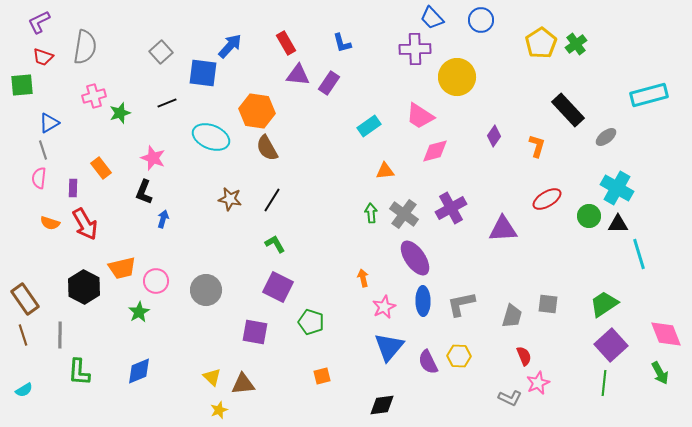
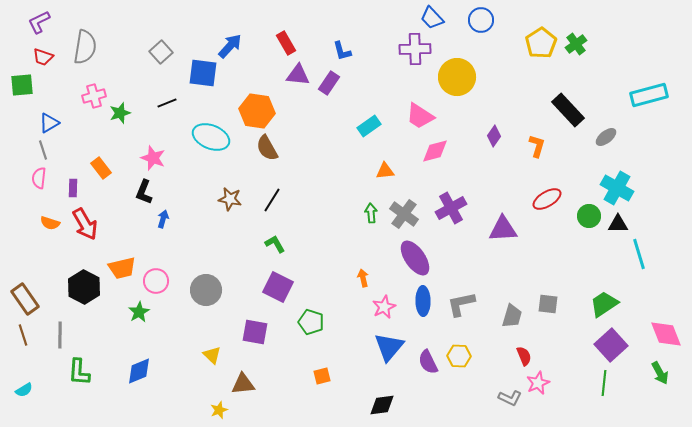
blue L-shape at (342, 43): moved 8 px down
yellow triangle at (212, 377): moved 22 px up
